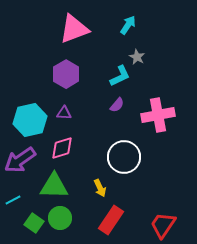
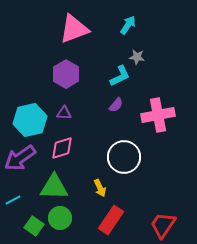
gray star: rotated 21 degrees counterclockwise
purple semicircle: moved 1 px left
purple arrow: moved 2 px up
green triangle: moved 1 px down
green square: moved 3 px down
